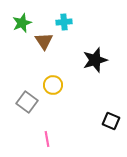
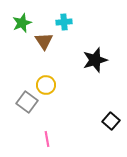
yellow circle: moved 7 px left
black square: rotated 18 degrees clockwise
